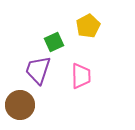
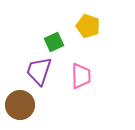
yellow pentagon: rotated 25 degrees counterclockwise
purple trapezoid: moved 1 px right, 1 px down
